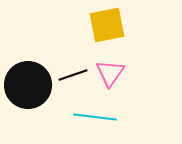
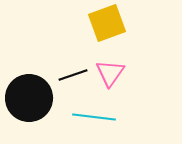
yellow square: moved 2 px up; rotated 9 degrees counterclockwise
black circle: moved 1 px right, 13 px down
cyan line: moved 1 px left
